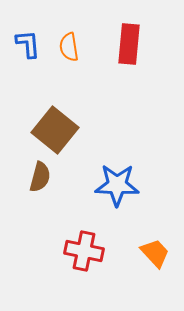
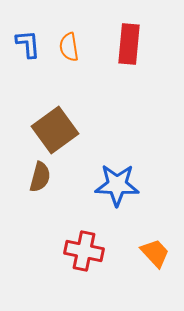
brown square: rotated 15 degrees clockwise
